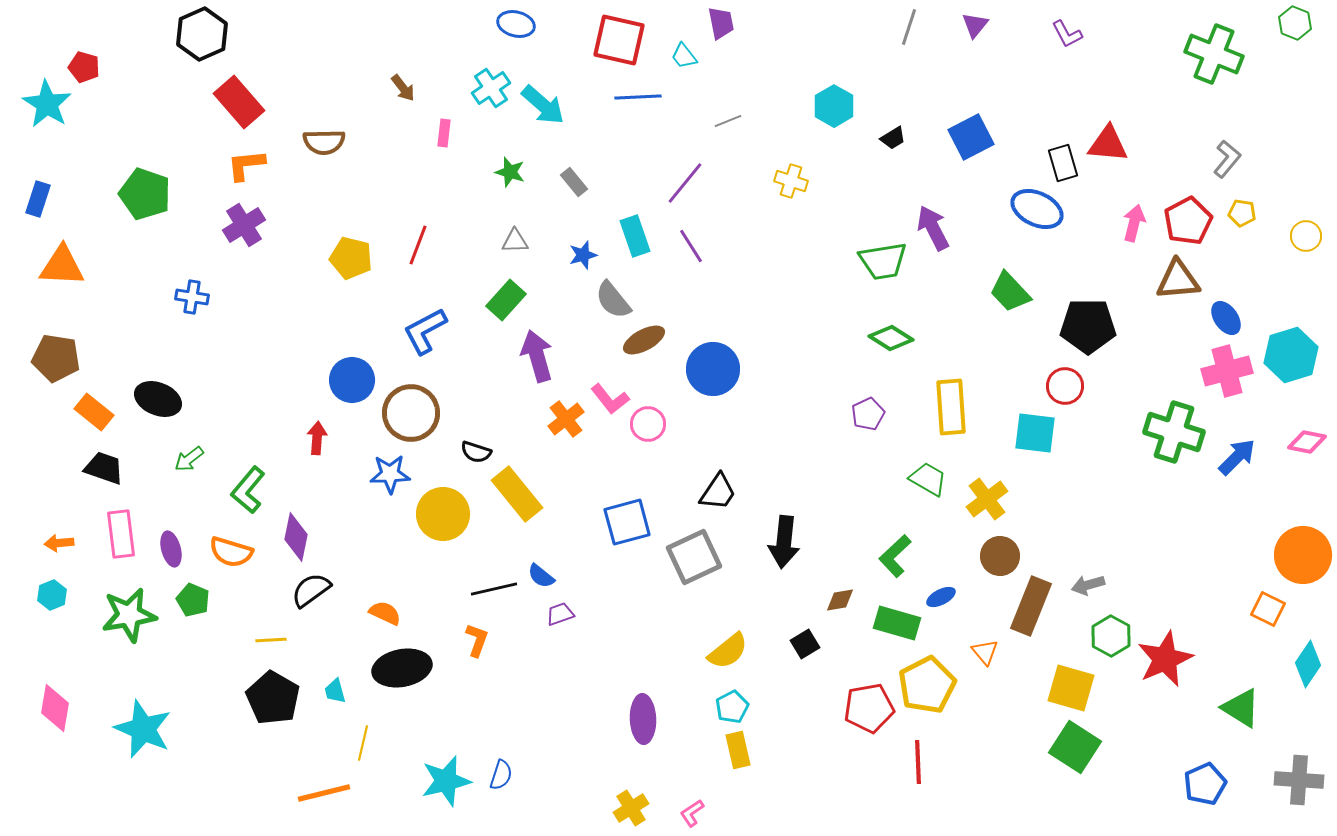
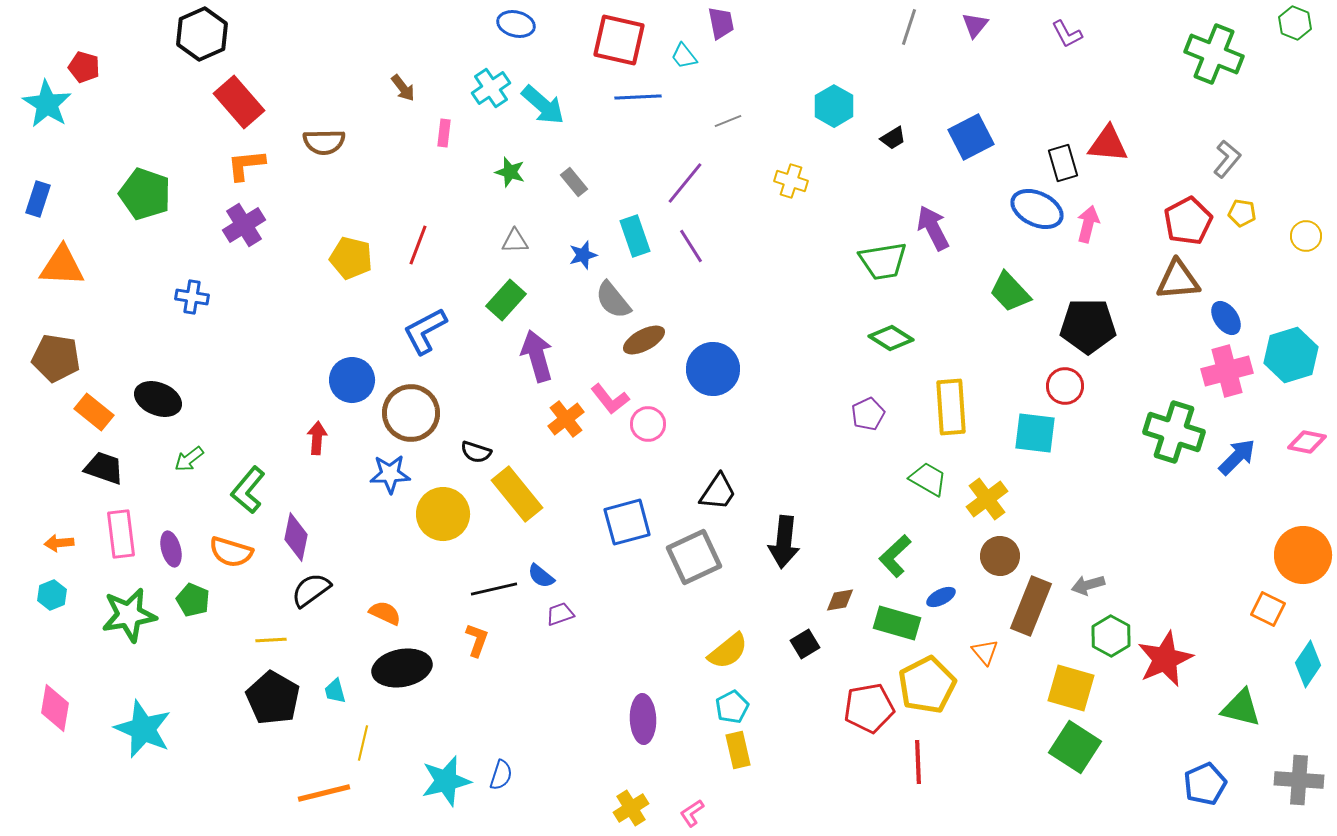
pink arrow at (1134, 223): moved 46 px left, 1 px down
green triangle at (1241, 708): rotated 18 degrees counterclockwise
